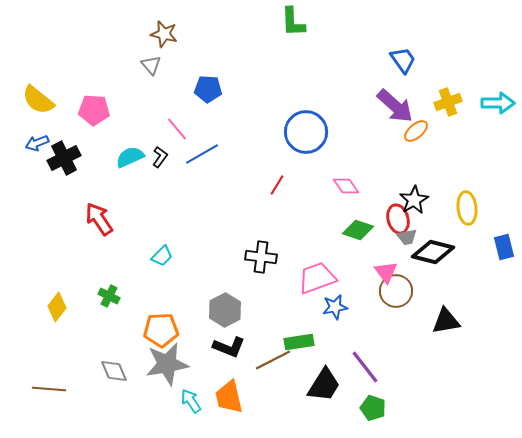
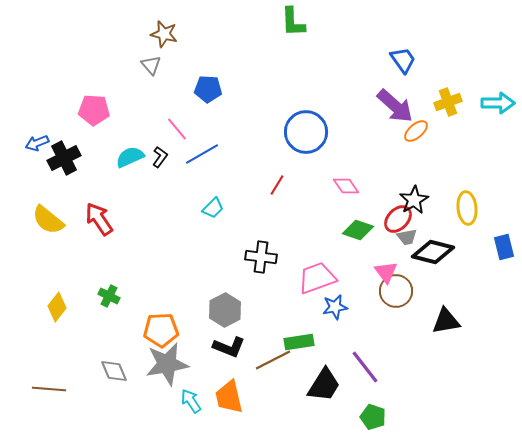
yellow semicircle at (38, 100): moved 10 px right, 120 px down
red ellipse at (398, 219): rotated 60 degrees clockwise
cyan trapezoid at (162, 256): moved 51 px right, 48 px up
green pentagon at (373, 408): moved 9 px down
